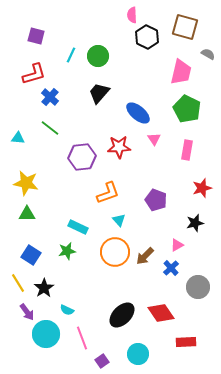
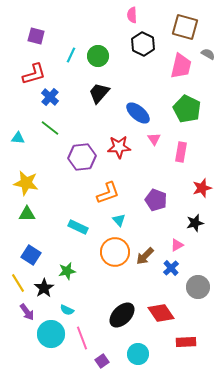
black hexagon at (147, 37): moved 4 px left, 7 px down
pink trapezoid at (181, 72): moved 6 px up
pink rectangle at (187, 150): moved 6 px left, 2 px down
green star at (67, 251): moved 20 px down
cyan circle at (46, 334): moved 5 px right
